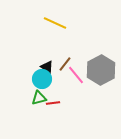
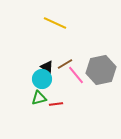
brown line: rotated 21 degrees clockwise
gray hexagon: rotated 16 degrees clockwise
red line: moved 3 px right, 1 px down
